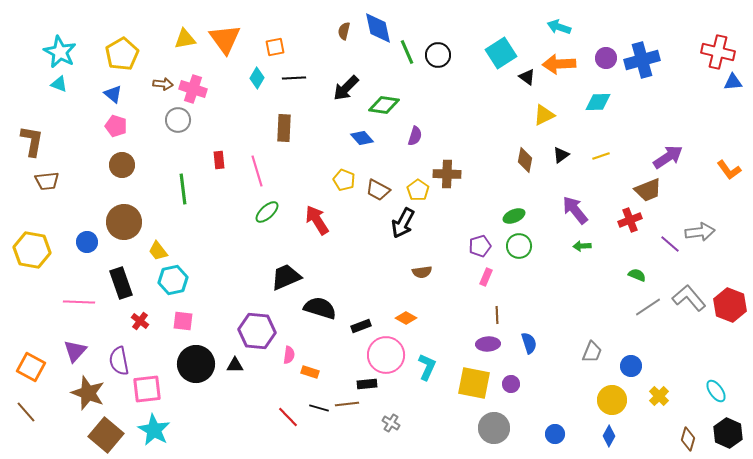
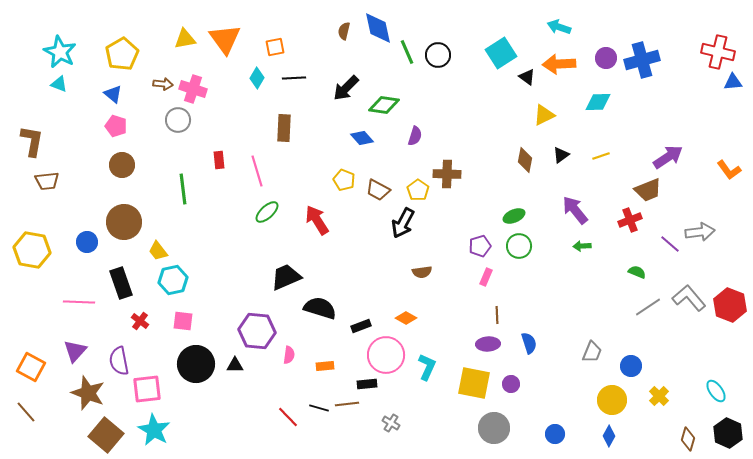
green semicircle at (637, 275): moved 3 px up
orange rectangle at (310, 372): moved 15 px right, 6 px up; rotated 24 degrees counterclockwise
